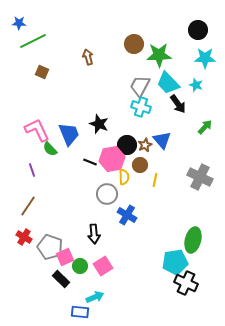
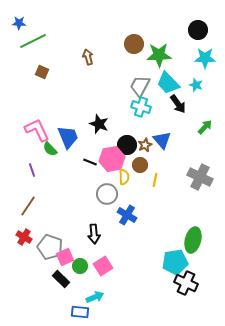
blue trapezoid at (69, 134): moved 1 px left, 3 px down
